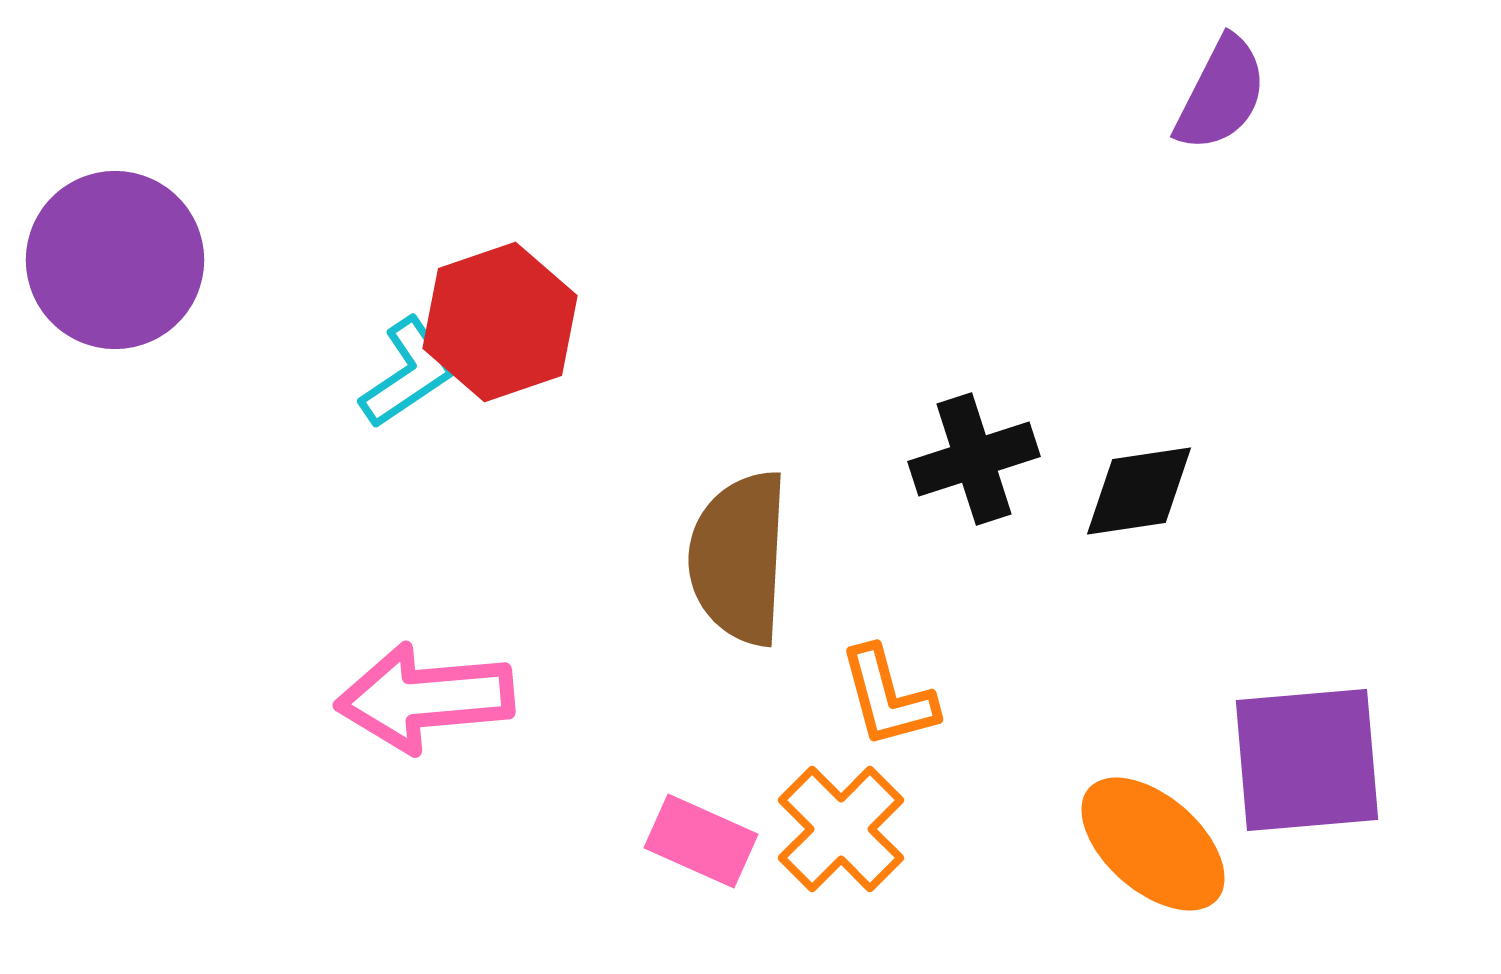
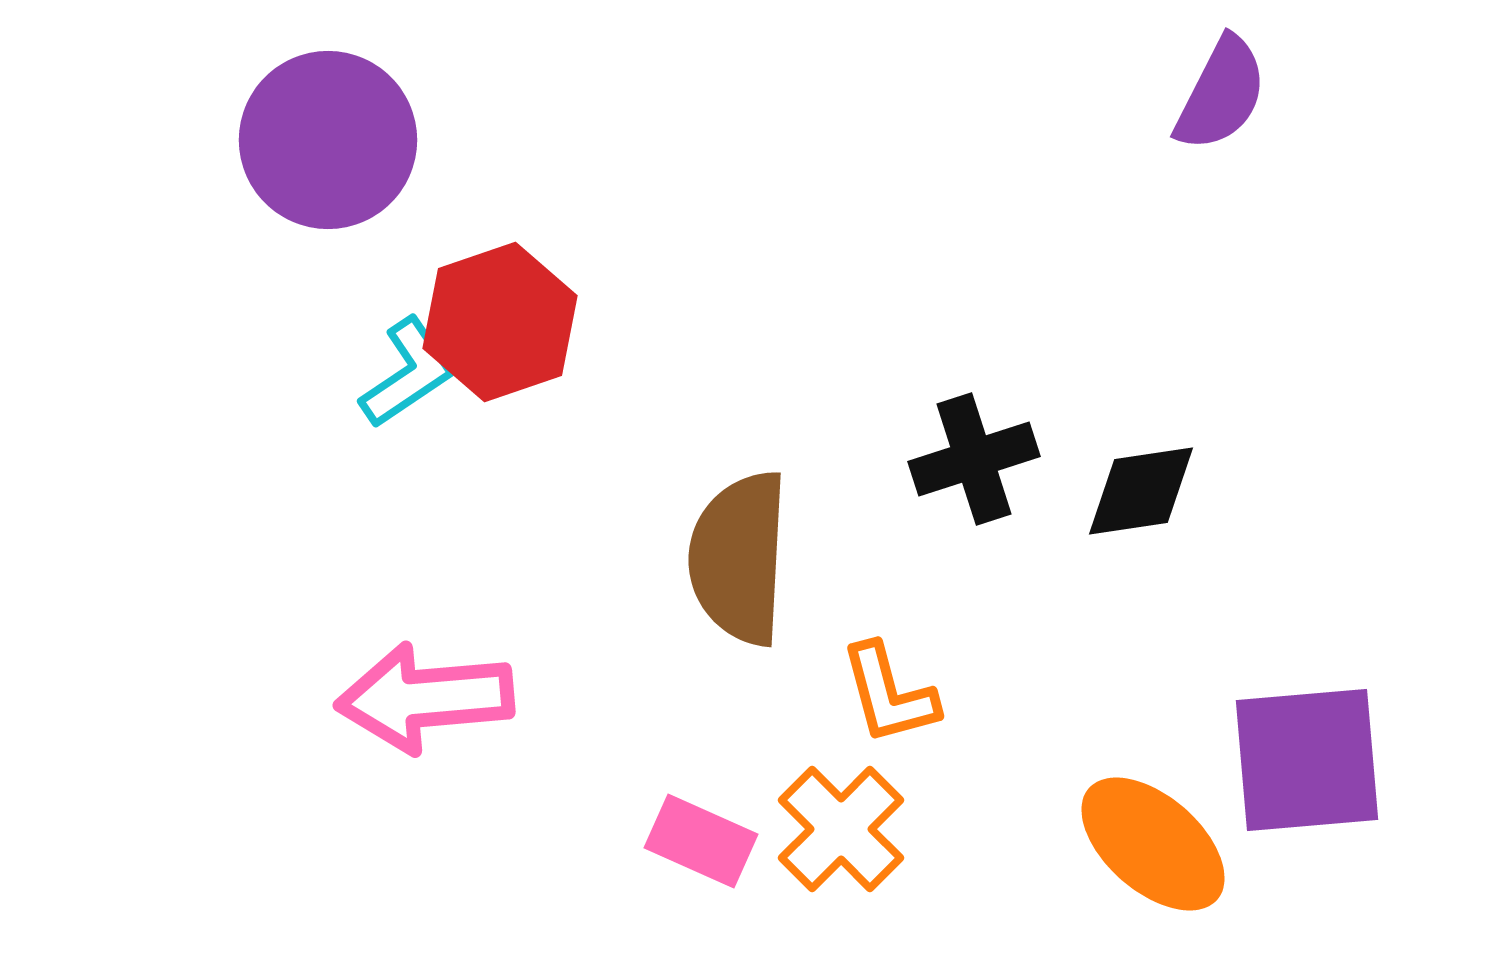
purple circle: moved 213 px right, 120 px up
black diamond: moved 2 px right
orange L-shape: moved 1 px right, 3 px up
